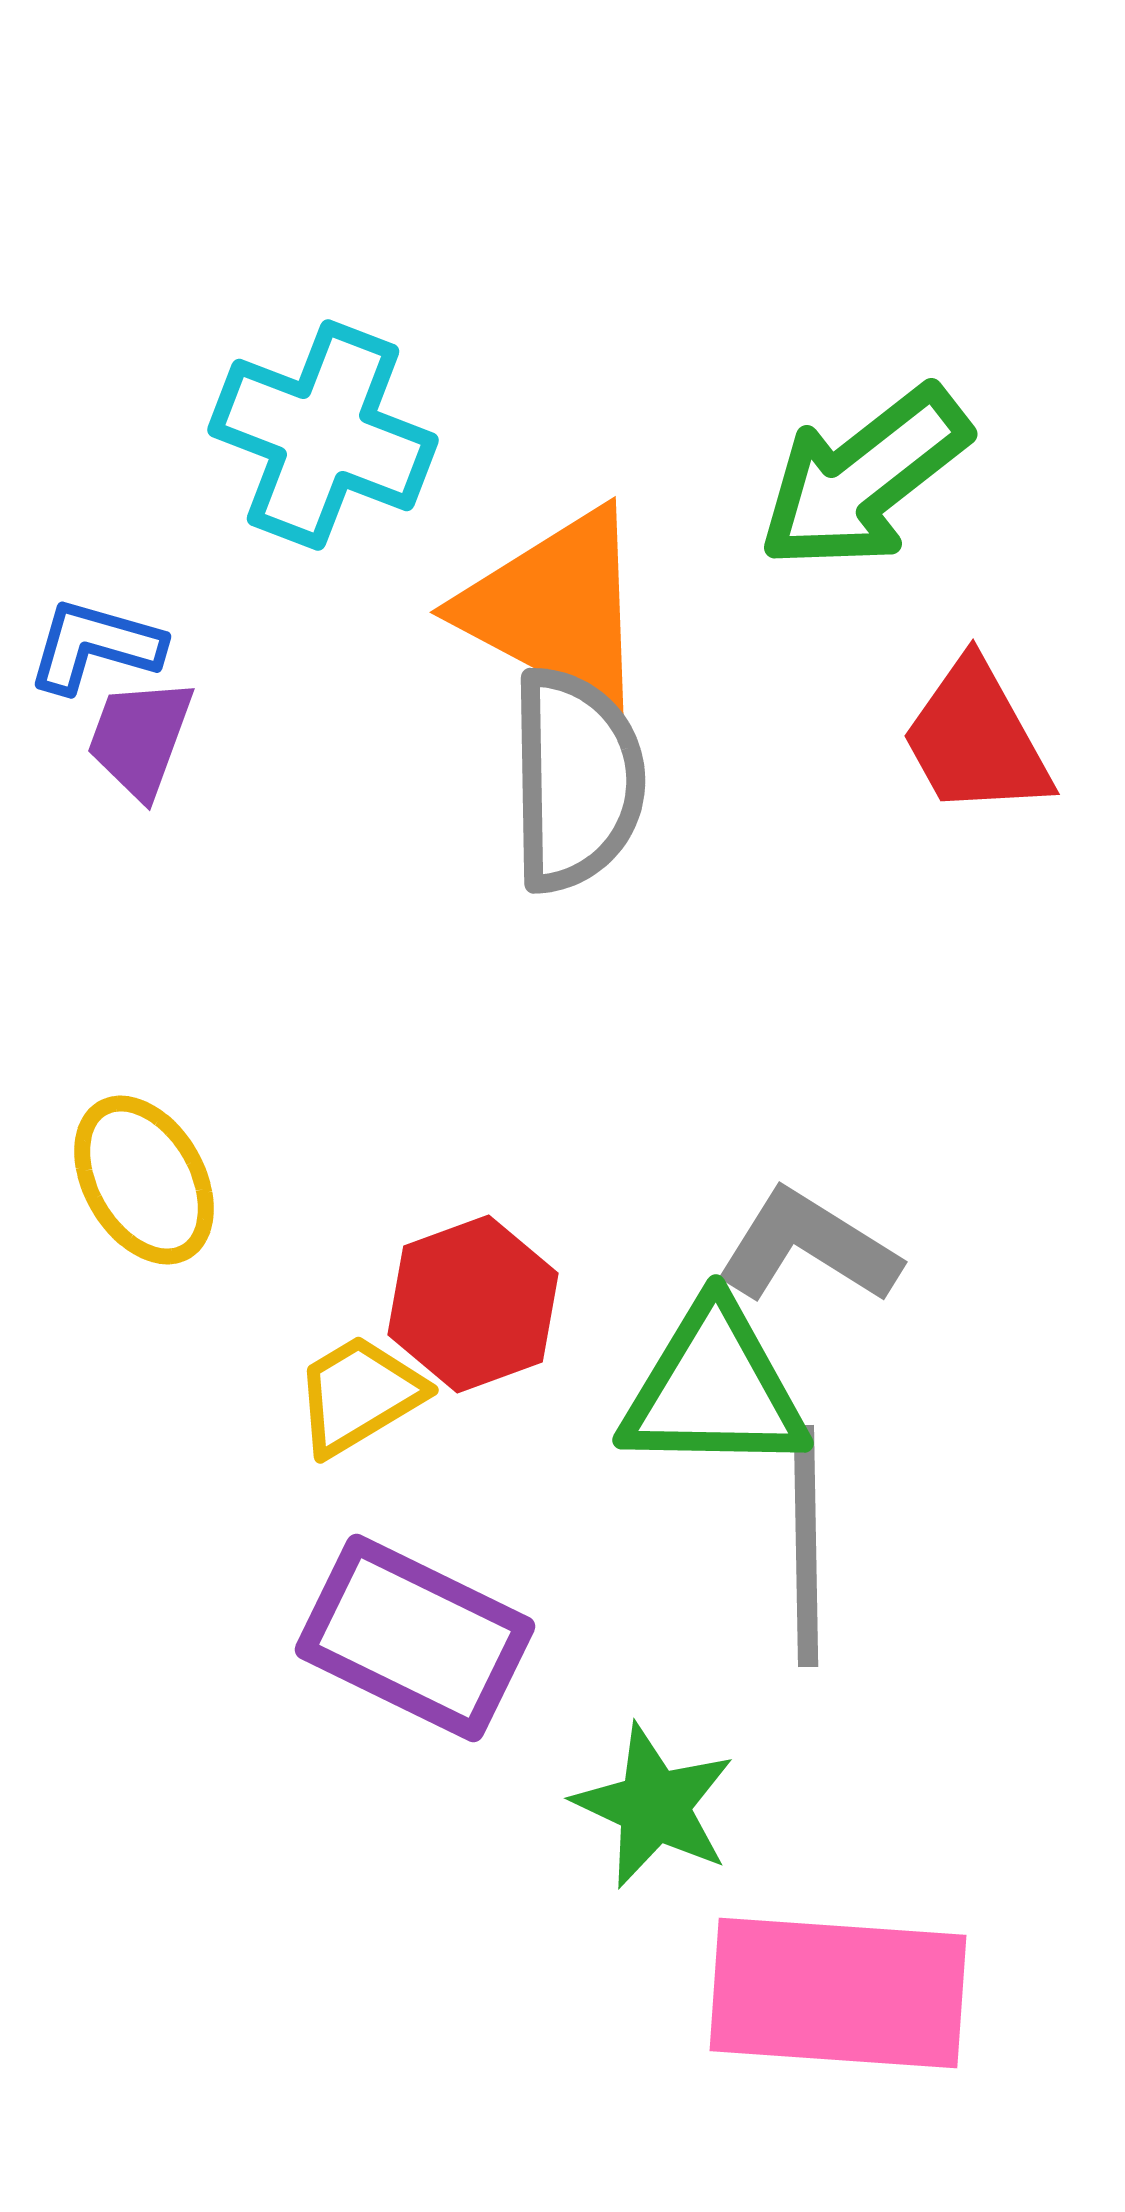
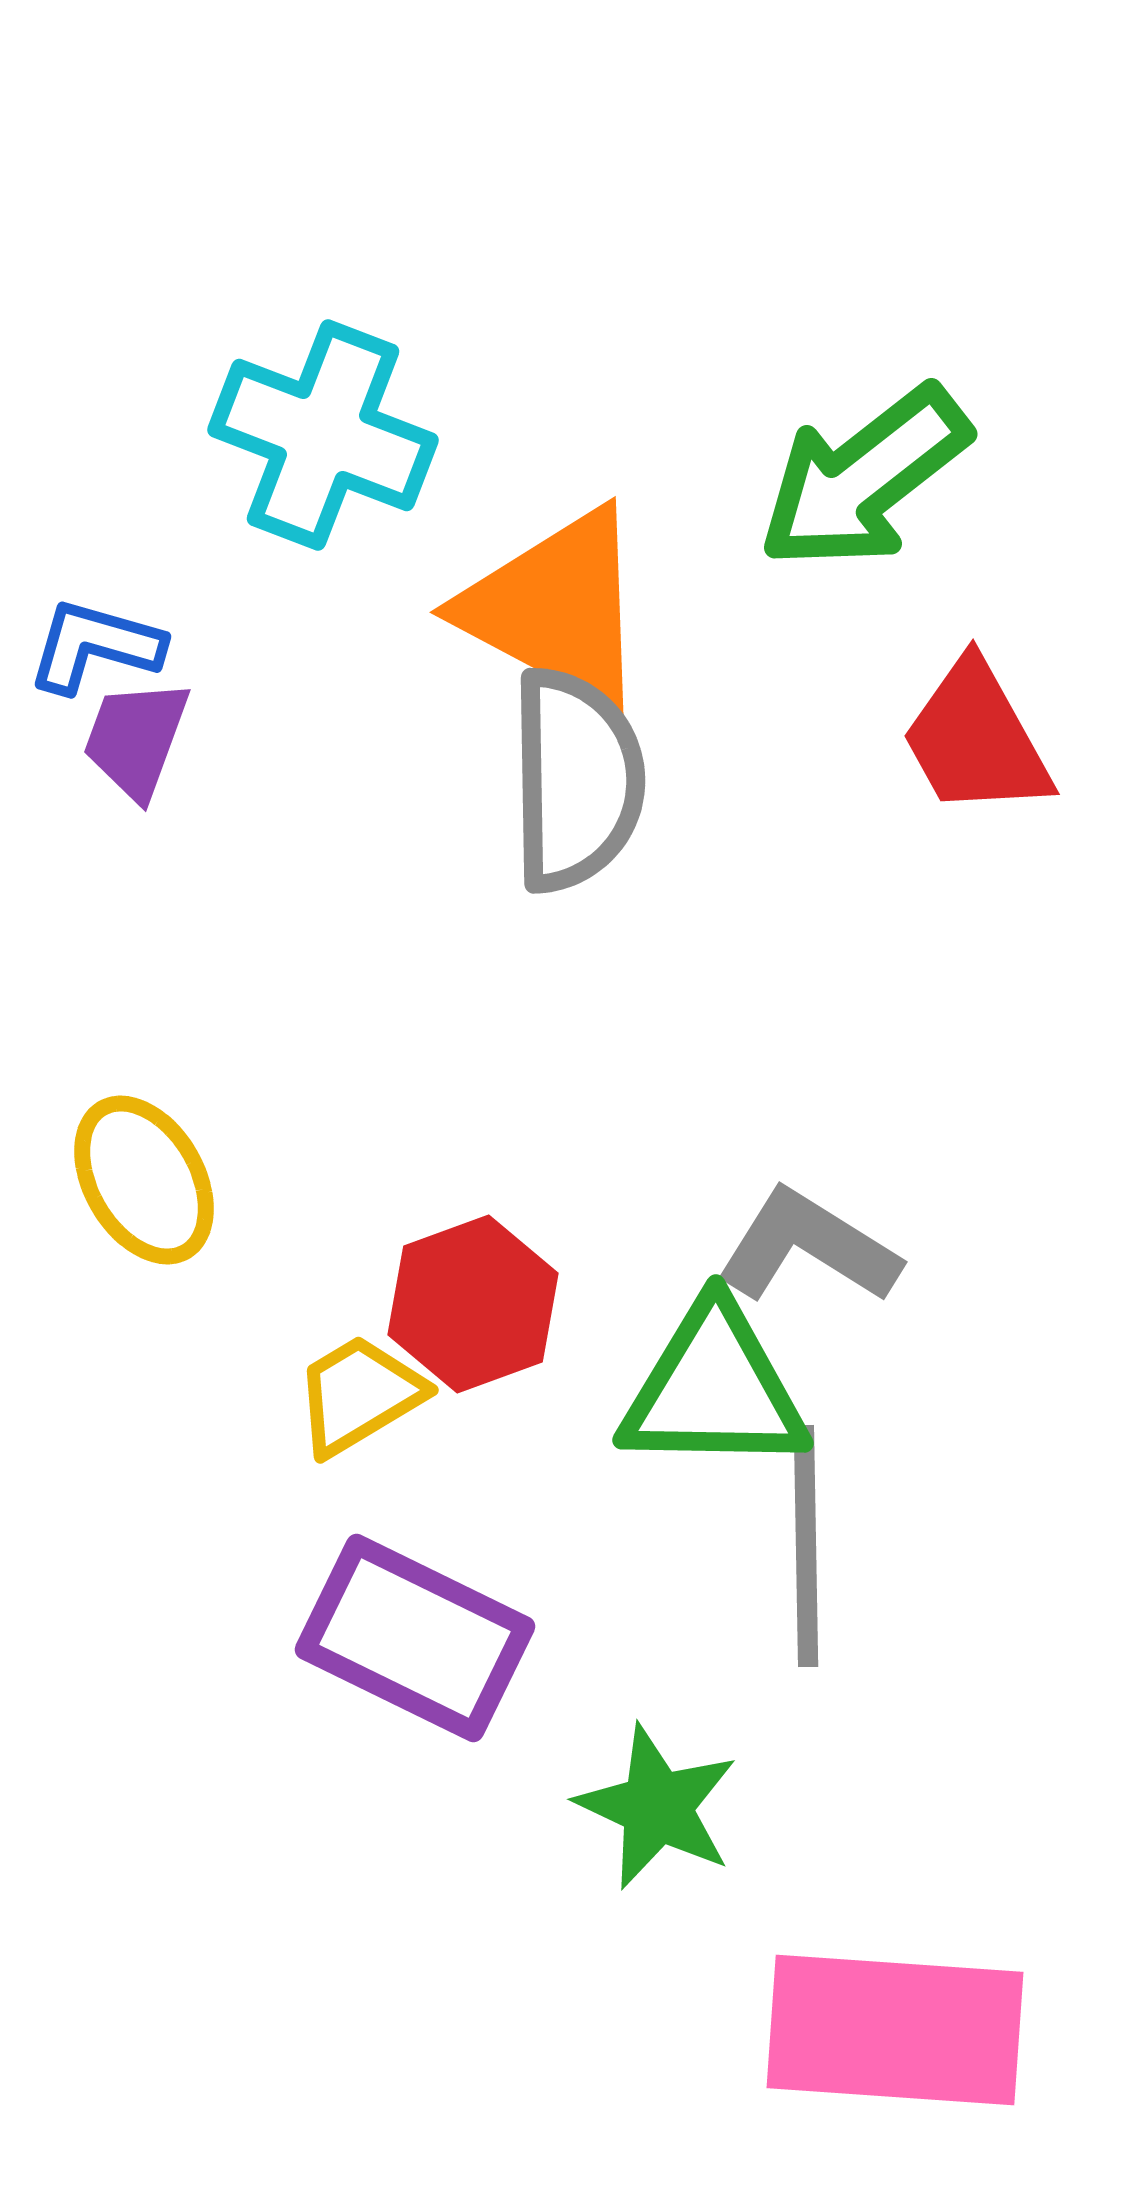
purple trapezoid: moved 4 px left, 1 px down
green star: moved 3 px right, 1 px down
pink rectangle: moved 57 px right, 37 px down
